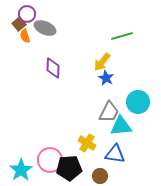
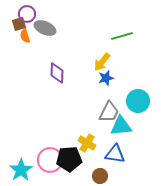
brown square: rotated 24 degrees clockwise
purple diamond: moved 4 px right, 5 px down
blue star: rotated 28 degrees clockwise
cyan circle: moved 1 px up
black pentagon: moved 9 px up
